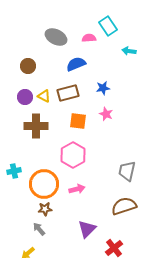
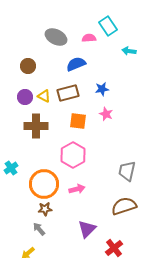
blue star: moved 1 px left, 1 px down
cyan cross: moved 3 px left, 3 px up; rotated 24 degrees counterclockwise
